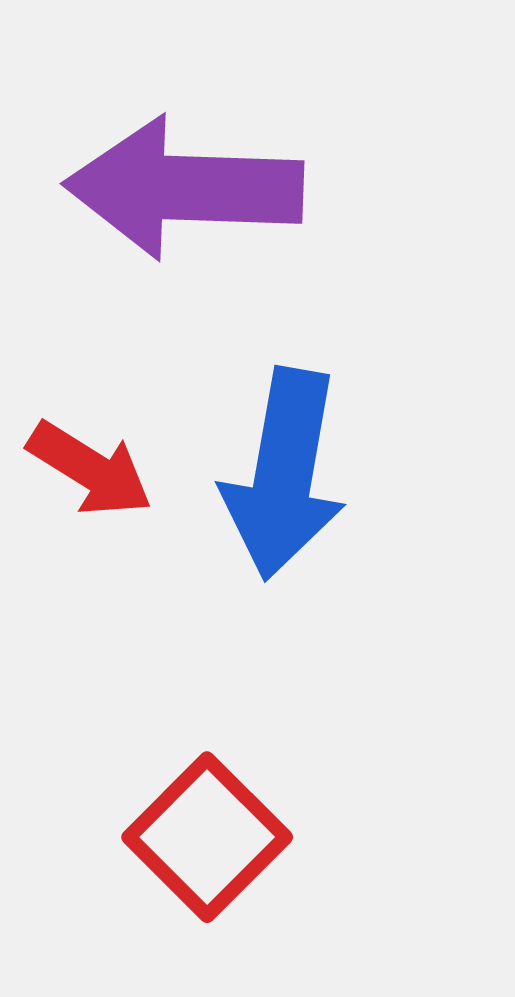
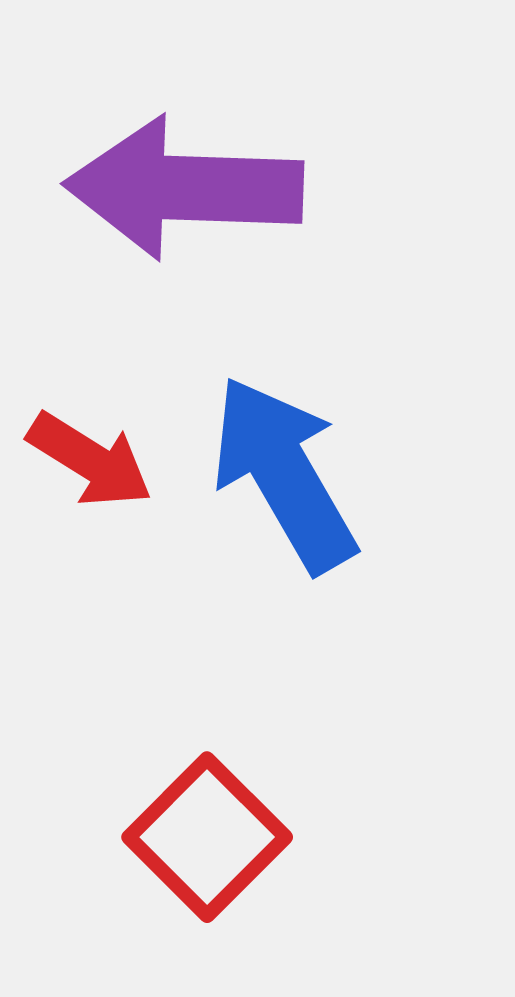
red arrow: moved 9 px up
blue arrow: rotated 140 degrees clockwise
